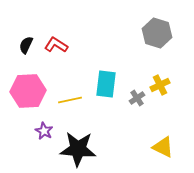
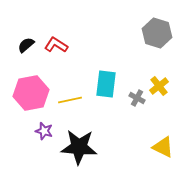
black semicircle: rotated 24 degrees clockwise
yellow cross: moved 1 px left, 1 px down; rotated 12 degrees counterclockwise
pink hexagon: moved 3 px right, 2 px down; rotated 8 degrees counterclockwise
gray cross: rotated 28 degrees counterclockwise
purple star: rotated 12 degrees counterclockwise
black star: moved 1 px right, 2 px up
